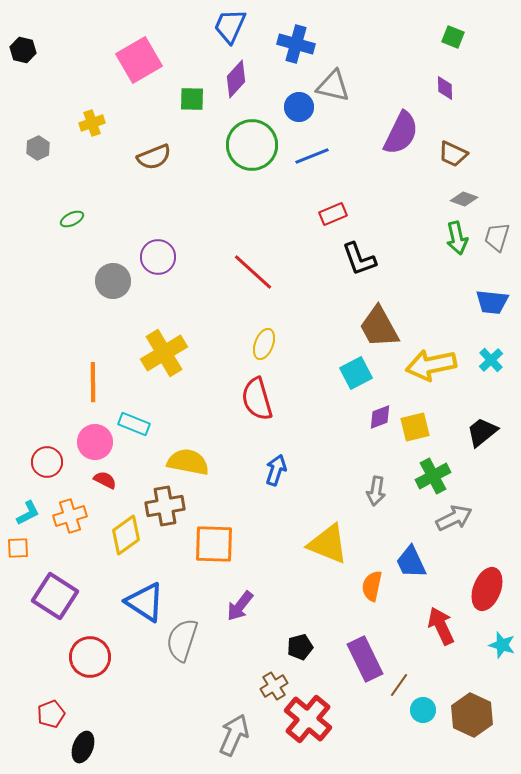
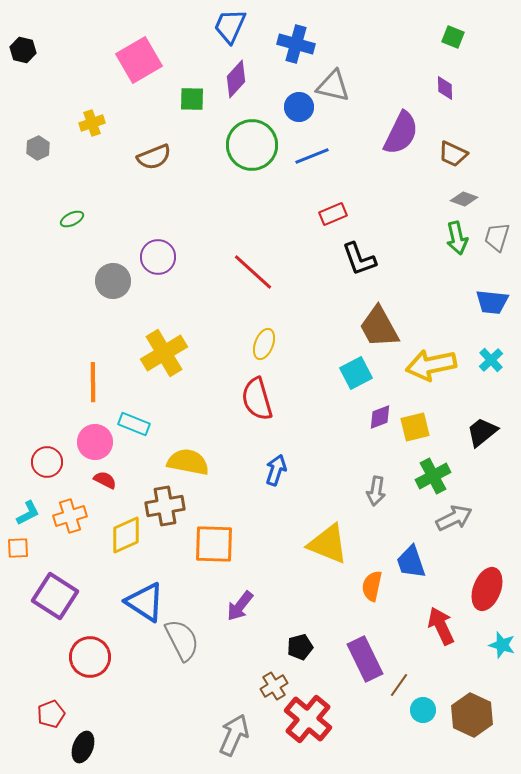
yellow diamond at (126, 535): rotated 12 degrees clockwise
blue trapezoid at (411, 562): rotated 6 degrees clockwise
gray semicircle at (182, 640): rotated 135 degrees clockwise
